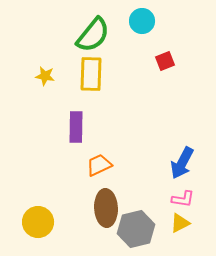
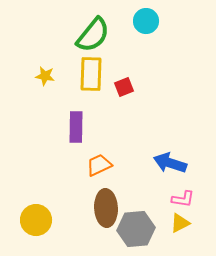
cyan circle: moved 4 px right
red square: moved 41 px left, 26 px down
blue arrow: moved 12 px left; rotated 80 degrees clockwise
yellow circle: moved 2 px left, 2 px up
gray hexagon: rotated 9 degrees clockwise
